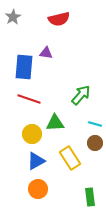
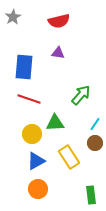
red semicircle: moved 2 px down
purple triangle: moved 12 px right
cyan line: rotated 72 degrees counterclockwise
yellow rectangle: moved 1 px left, 1 px up
green rectangle: moved 1 px right, 2 px up
